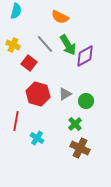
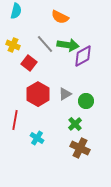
green arrow: rotated 50 degrees counterclockwise
purple diamond: moved 2 px left
red hexagon: rotated 15 degrees clockwise
red line: moved 1 px left, 1 px up
